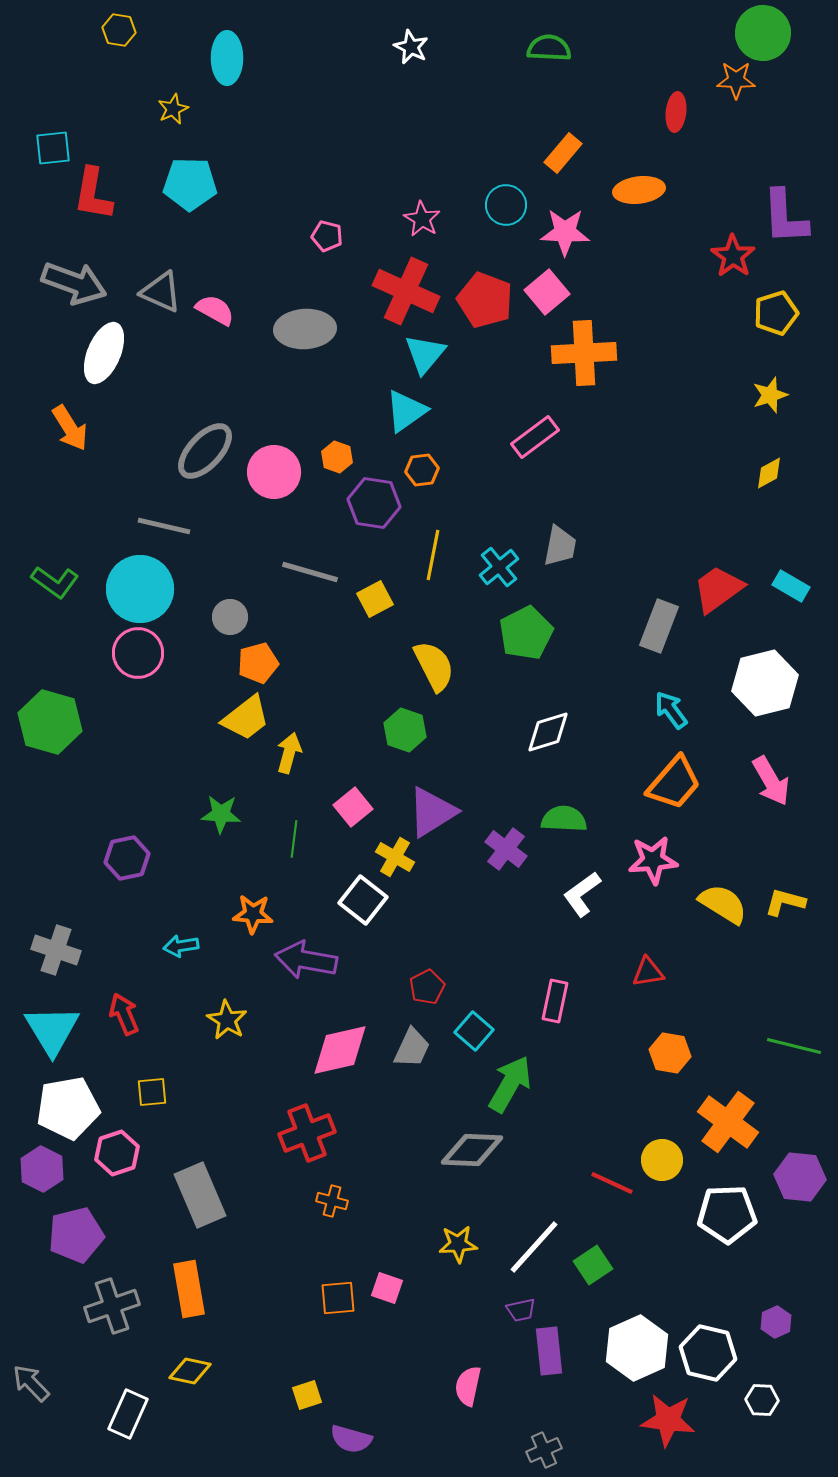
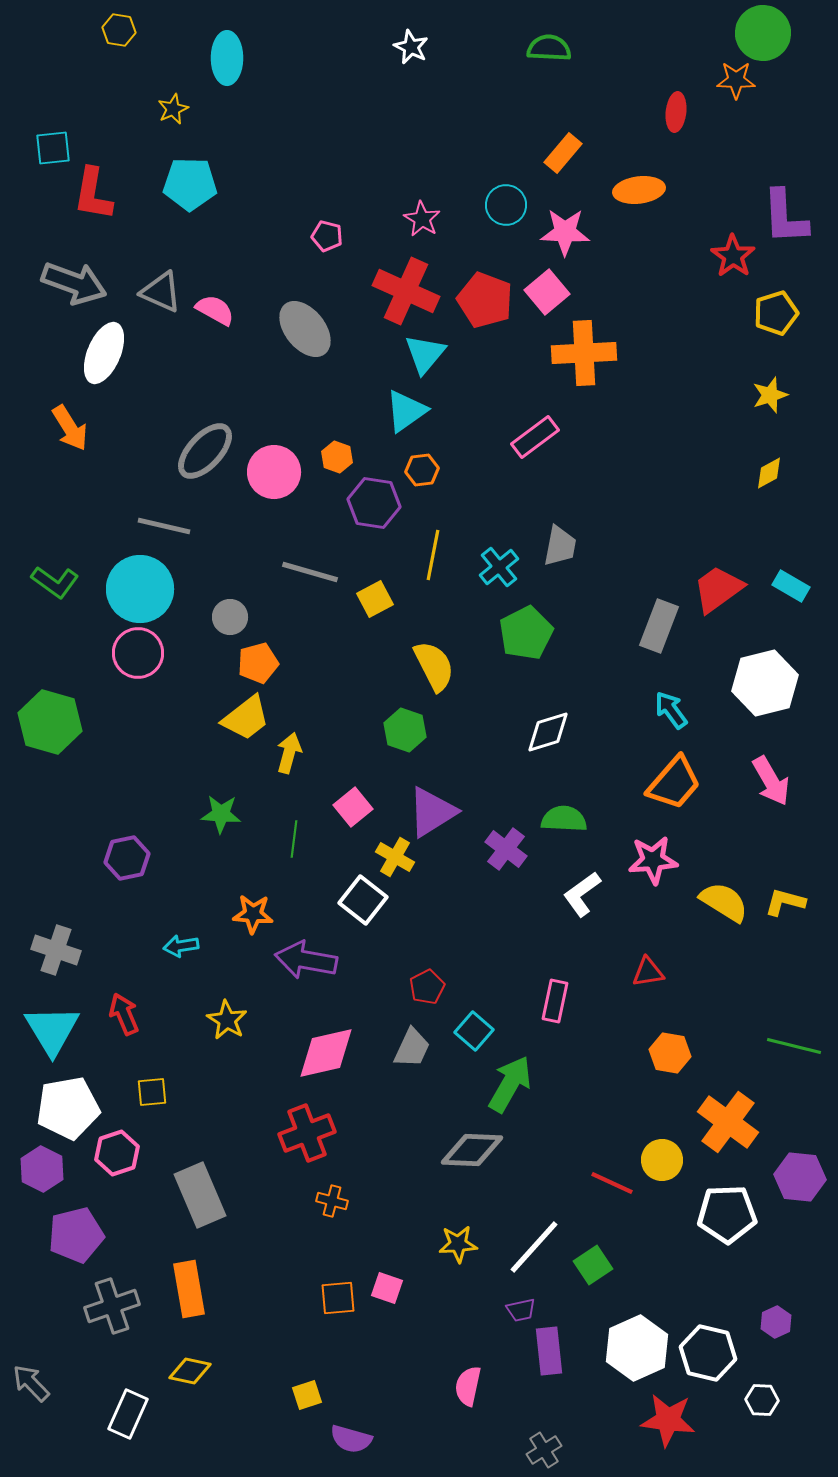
gray ellipse at (305, 329): rotated 54 degrees clockwise
yellow semicircle at (723, 904): moved 1 px right, 2 px up
pink diamond at (340, 1050): moved 14 px left, 3 px down
gray cross at (544, 1450): rotated 8 degrees counterclockwise
